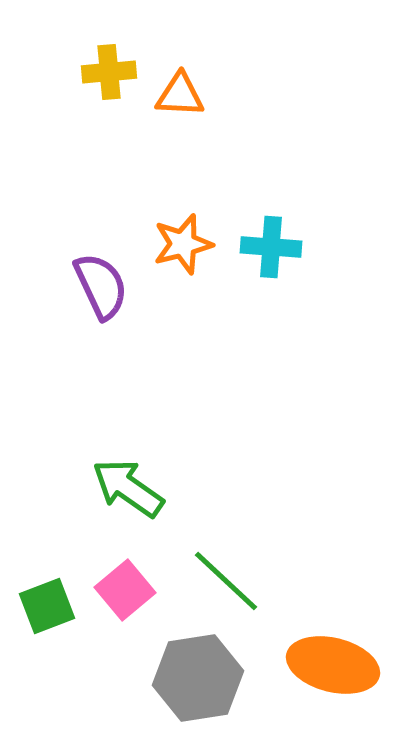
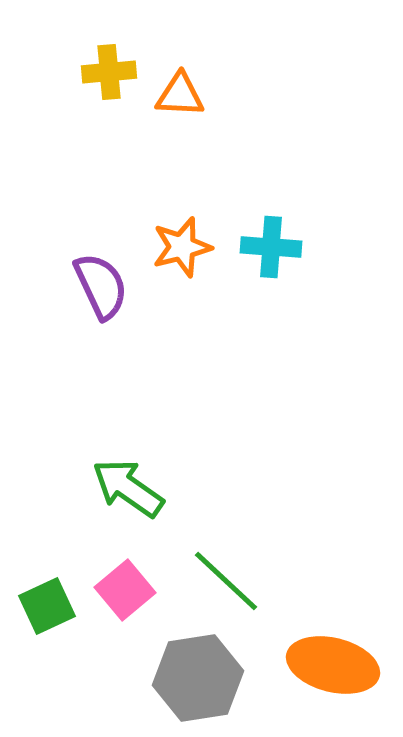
orange star: moved 1 px left, 3 px down
green square: rotated 4 degrees counterclockwise
